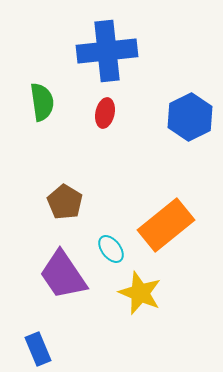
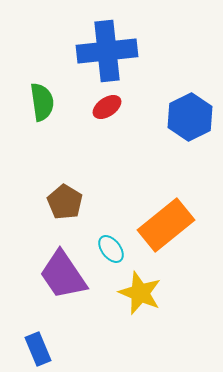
red ellipse: moved 2 px right, 6 px up; rotated 44 degrees clockwise
